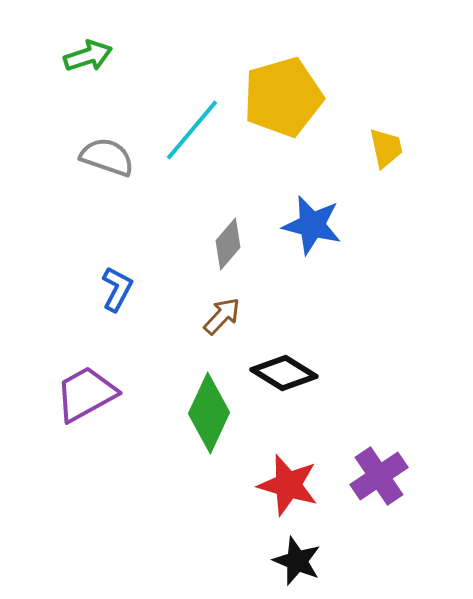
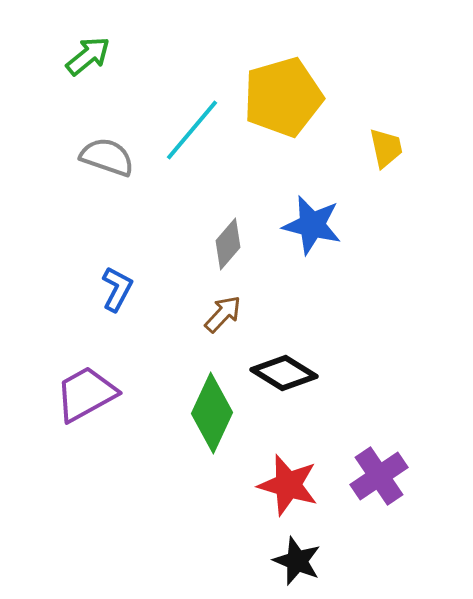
green arrow: rotated 21 degrees counterclockwise
brown arrow: moved 1 px right, 2 px up
green diamond: moved 3 px right
